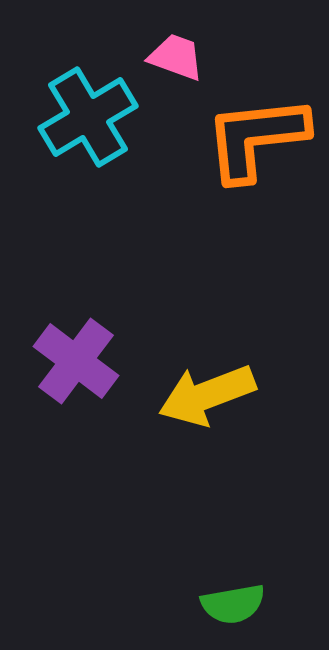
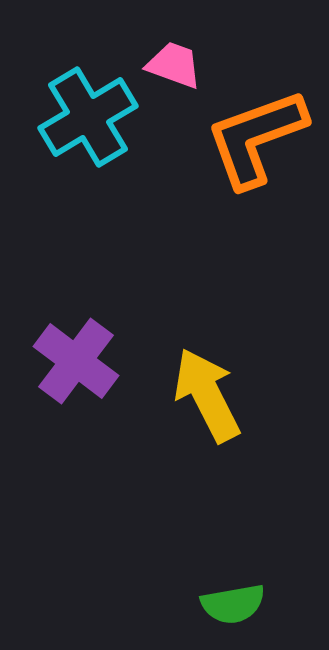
pink trapezoid: moved 2 px left, 8 px down
orange L-shape: rotated 14 degrees counterclockwise
yellow arrow: rotated 84 degrees clockwise
